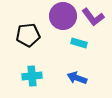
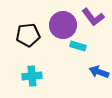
purple circle: moved 9 px down
cyan rectangle: moved 1 px left, 3 px down
blue arrow: moved 22 px right, 6 px up
